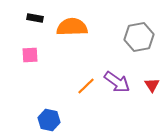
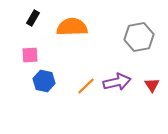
black rectangle: moved 2 px left; rotated 70 degrees counterclockwise
purple arrow: rotated 48 degrees counterclockwise
blue hexagon: moved 5 px left, 39 px up
